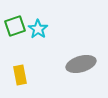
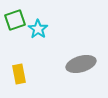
green square: moved 6 px up
yellow rectangle: moved 1 px left, 1 px up
